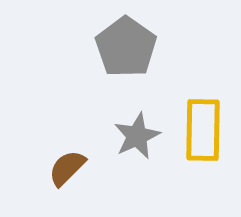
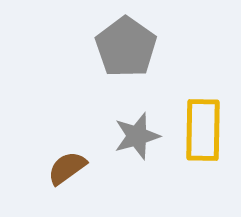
gray star: rotated 9 degrees clockwise
brown semicircle: rotated 9 degrees clockwise
